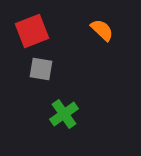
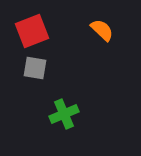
gray square: moved 6 px left, 1 px up
green cross: rotated 12 degrees clockwise
